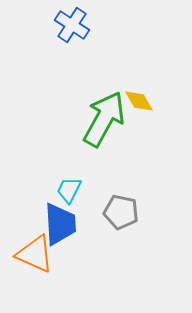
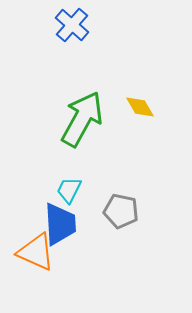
blue cross: rotated 8 degrees clockwise
yellow diamond: moved 1 px right, 6 px down
green arrow: moved 22 px left
gray pentagon: moved 1 px up
orange triangle: moved 1 px right, 2 px up
